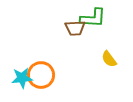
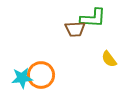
brown trapezoid: moved 1 px down
